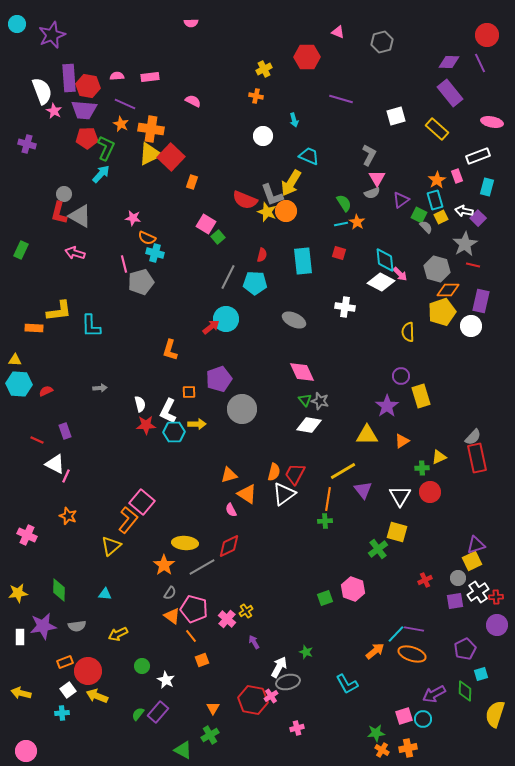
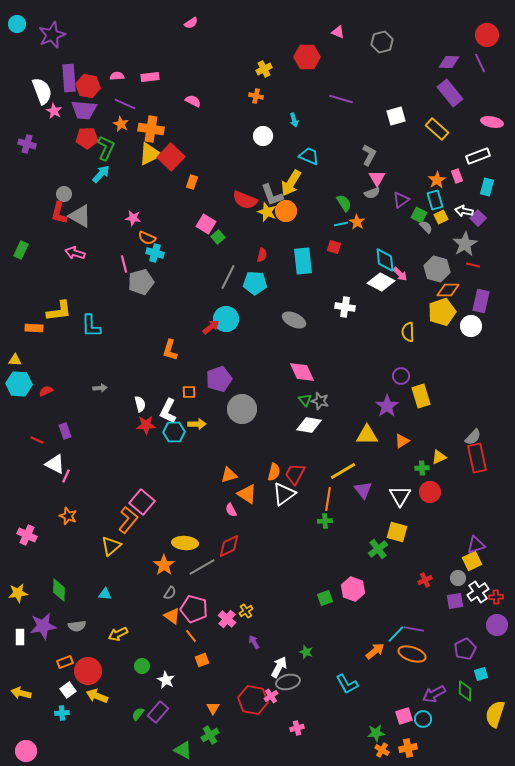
pink semicircle at (191, 23): rotated 32 degrees counterclockwise
red square at (339, 253): moved 5 px left, 6 px up
